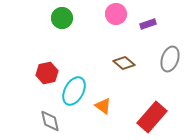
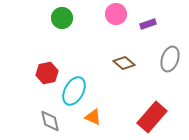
orange triangle: moved 10 px left, 11 px down; rotated 12 degrees counterclockwise
